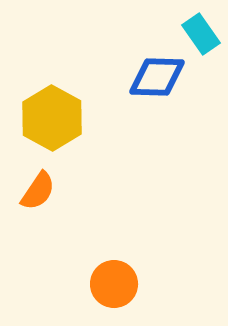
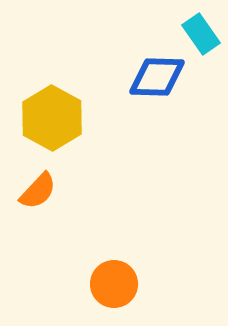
orange semicircle: rotated 9 degrees clockwise
